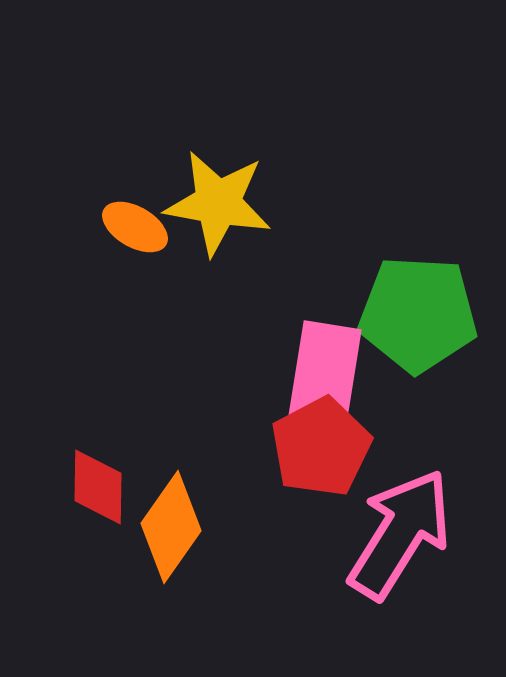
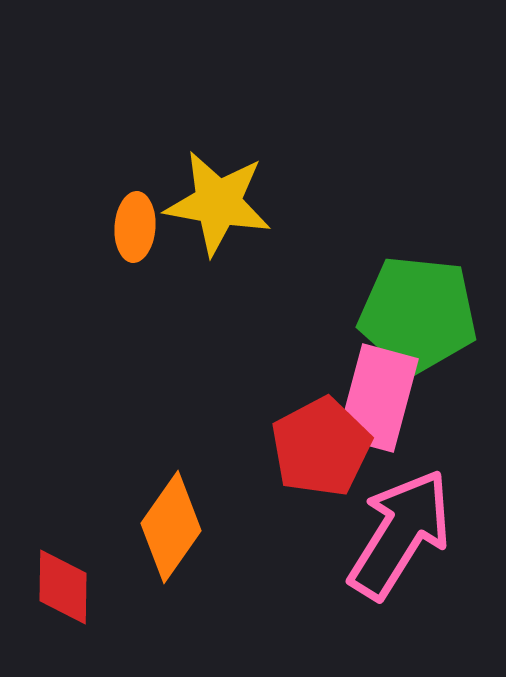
orange ellipse: rotated 64 degrees clockwise
green pentagon: rotated 3 degrees clockwise
pink rectangle: moved 53 px right, 25 px down; rotated 6 degrees clockwise
red diamond: moved 35 px left, 100 px down
